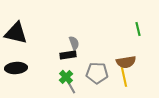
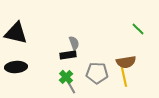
green line: rotated 32 degrees counterclockwise
black ellipse: moved 1 px up
